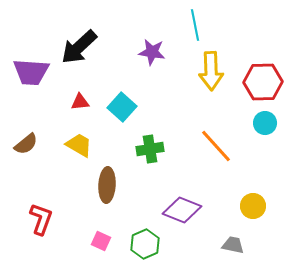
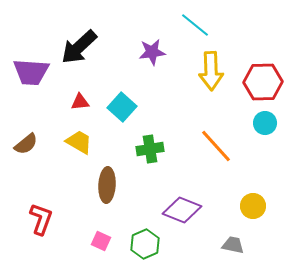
cyan line: rotated 40 degrees counterclockwise
purple star: rotated 16 degrees counterclockwise
yellow trapezoid: moved 3 px up
